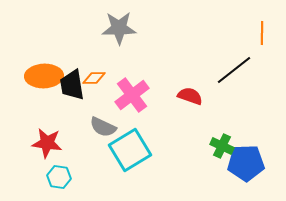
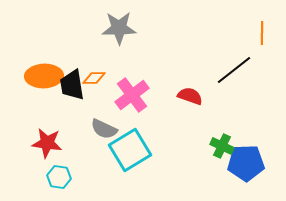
gray semicircle: moved 1 px right, 2 px down
